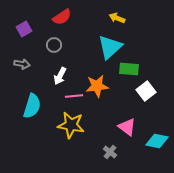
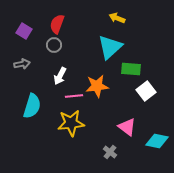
red semicircle: moved 5 px left, 7 px down; rotated 144 degrees clockwise
purple square: moved 2 px down; rotated 28 degrees counterclockwise
gray arrow: rotated 21 degrees counterclockwise
green rectangle: moved 2 px right
yellow star: moved 2 px up; rotated 16 degrees counterclockwise
